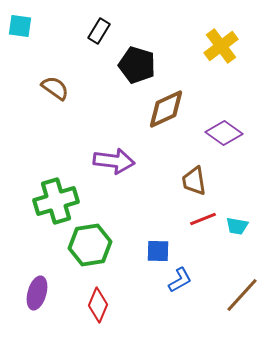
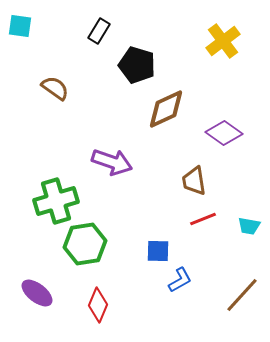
yellow cross: moved 2 px right, 5 px up
purple arrow: moved 2 px left, 1 px down; rotated 12 degrees clockwise
cyan trapezoid: moved 12 px right
green hexagon: moved 5 px left, 1 px up
purple ellipse: rotated 68 degrees counterclockwise
